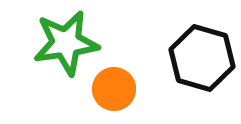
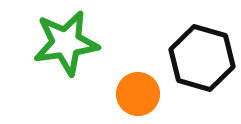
orange circle: moved 24 px right, 5 px down
